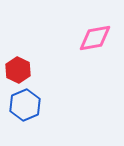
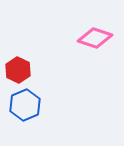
pink diamond: rotated 28 degrees clockwise
